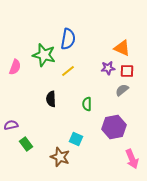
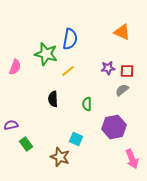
blue semicircle: moved 2 px right
orange triangle: moved 16 px up
green star: moved 2 px right, 1 px up
black semicircle: moved 2 px right
